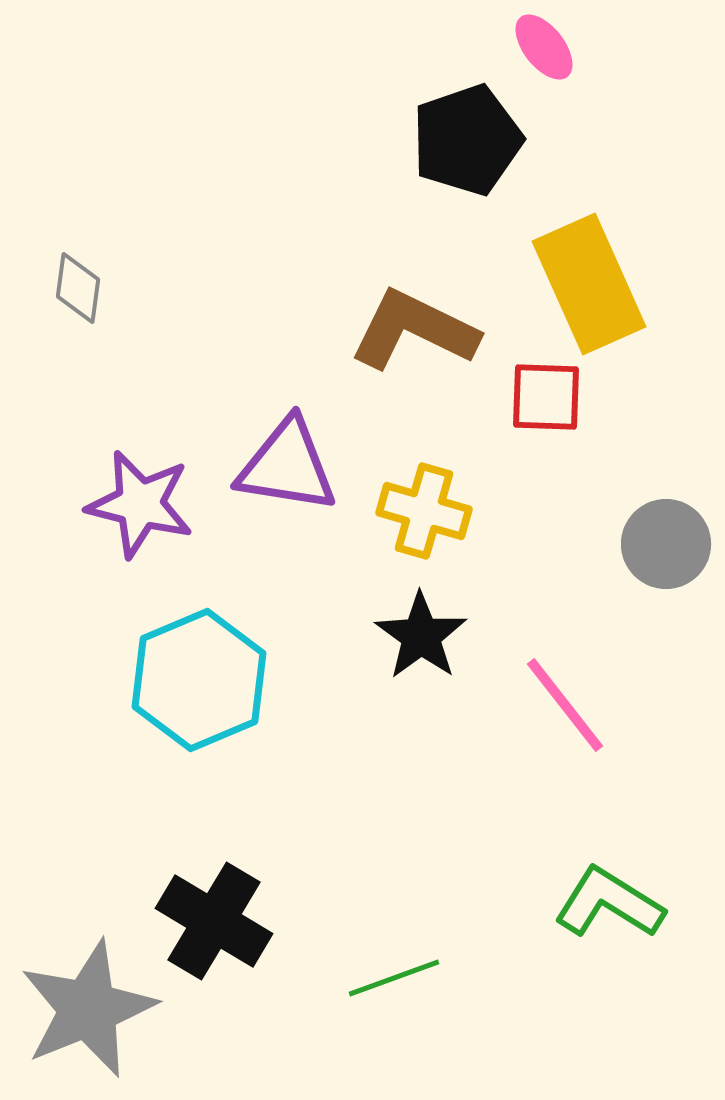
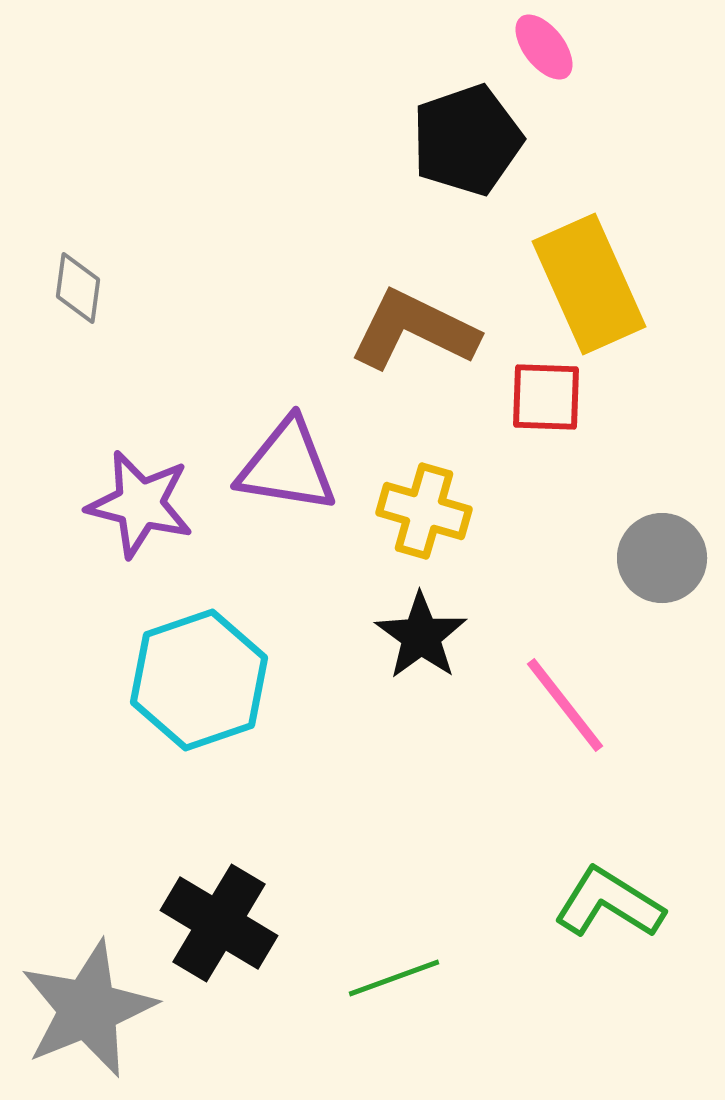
gray circle: moved 4 px left, 14 px down
cyan hexagon: rotated 4 degrees clockwise
black cross: moved 5 px right, 2 px down
